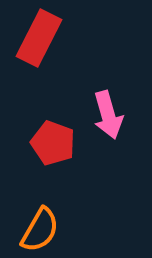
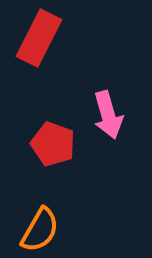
red pentagon: moved 1 px down
